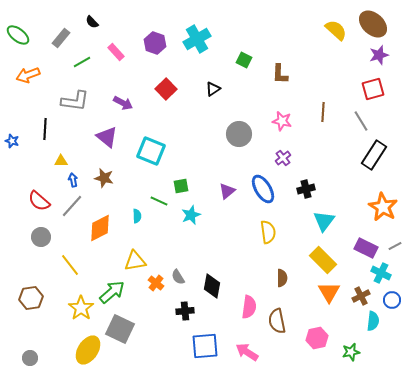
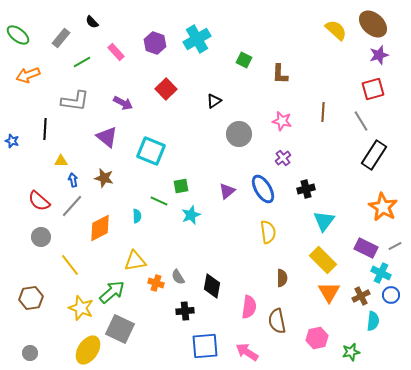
black triangle at (213, 89): moved 1 px right, 12 px down
orange cross at (156, 283): rotated 21 degrees counterclockwise
blue circle at (392, 300): moved 1 px left, 5 px up
yellow star at (81, 308): rotated 15 degrees counterclockwise
gray circle at (30, 358): moved 5 px up
